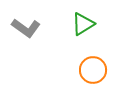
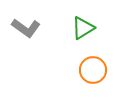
green triangle: moved 4 px down
